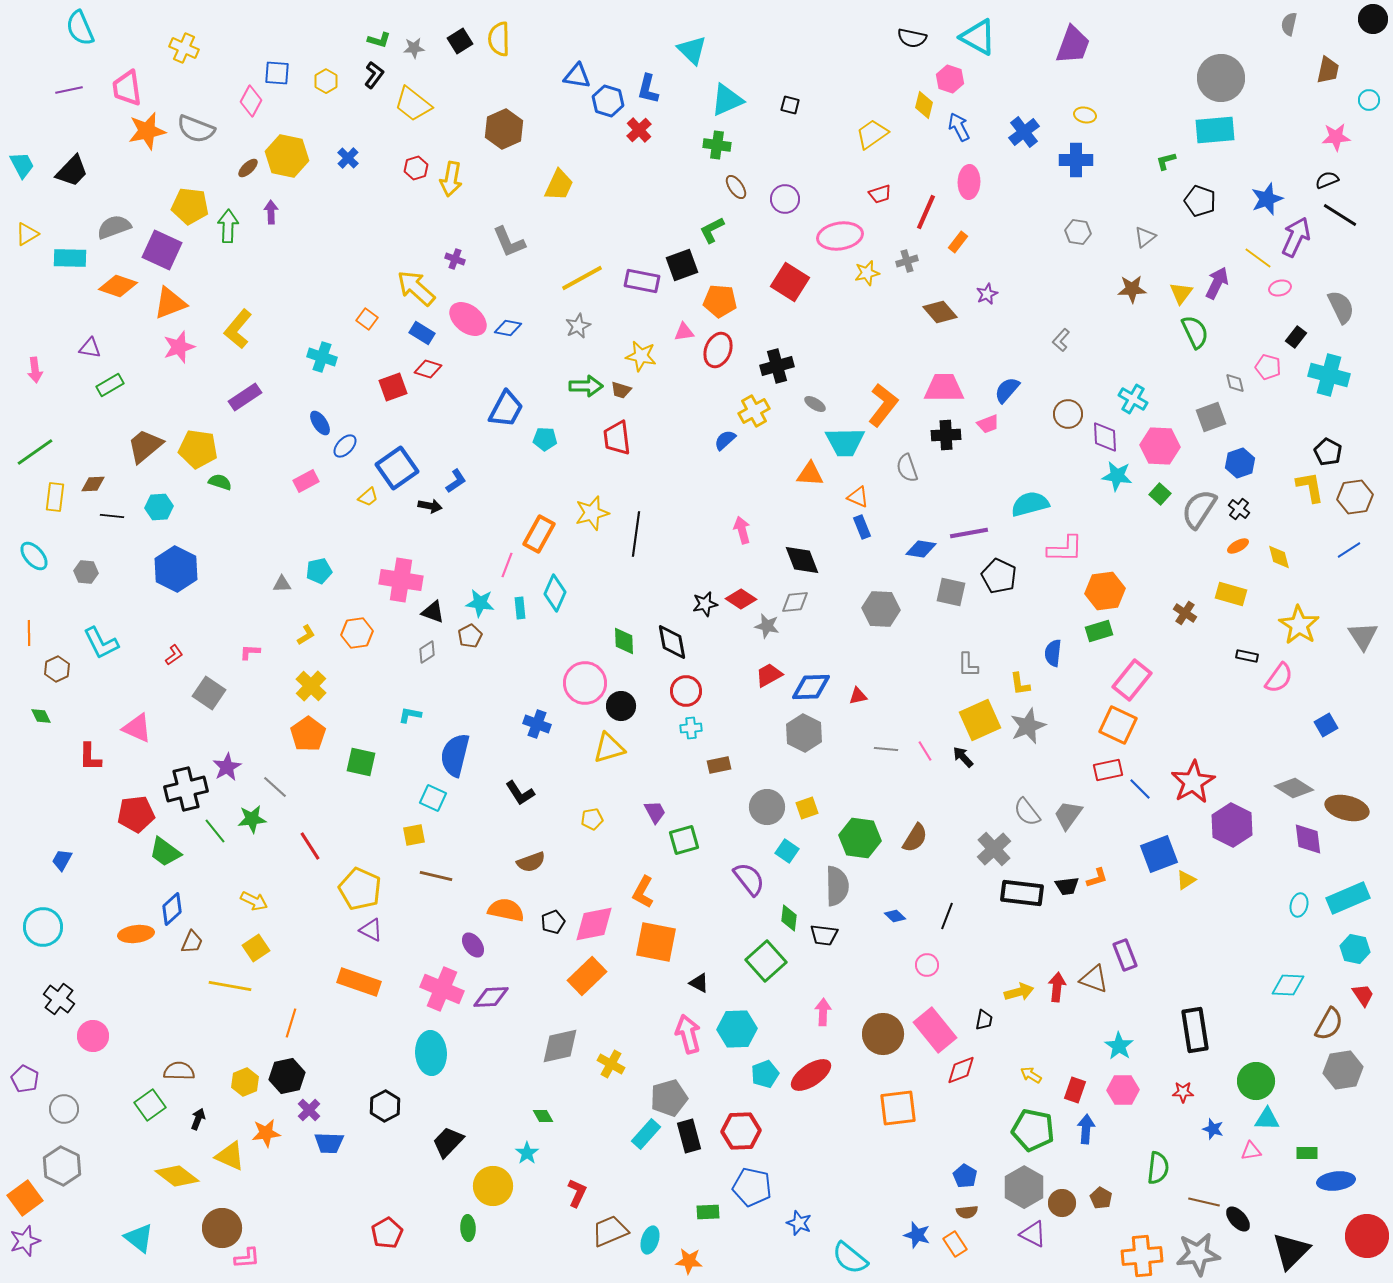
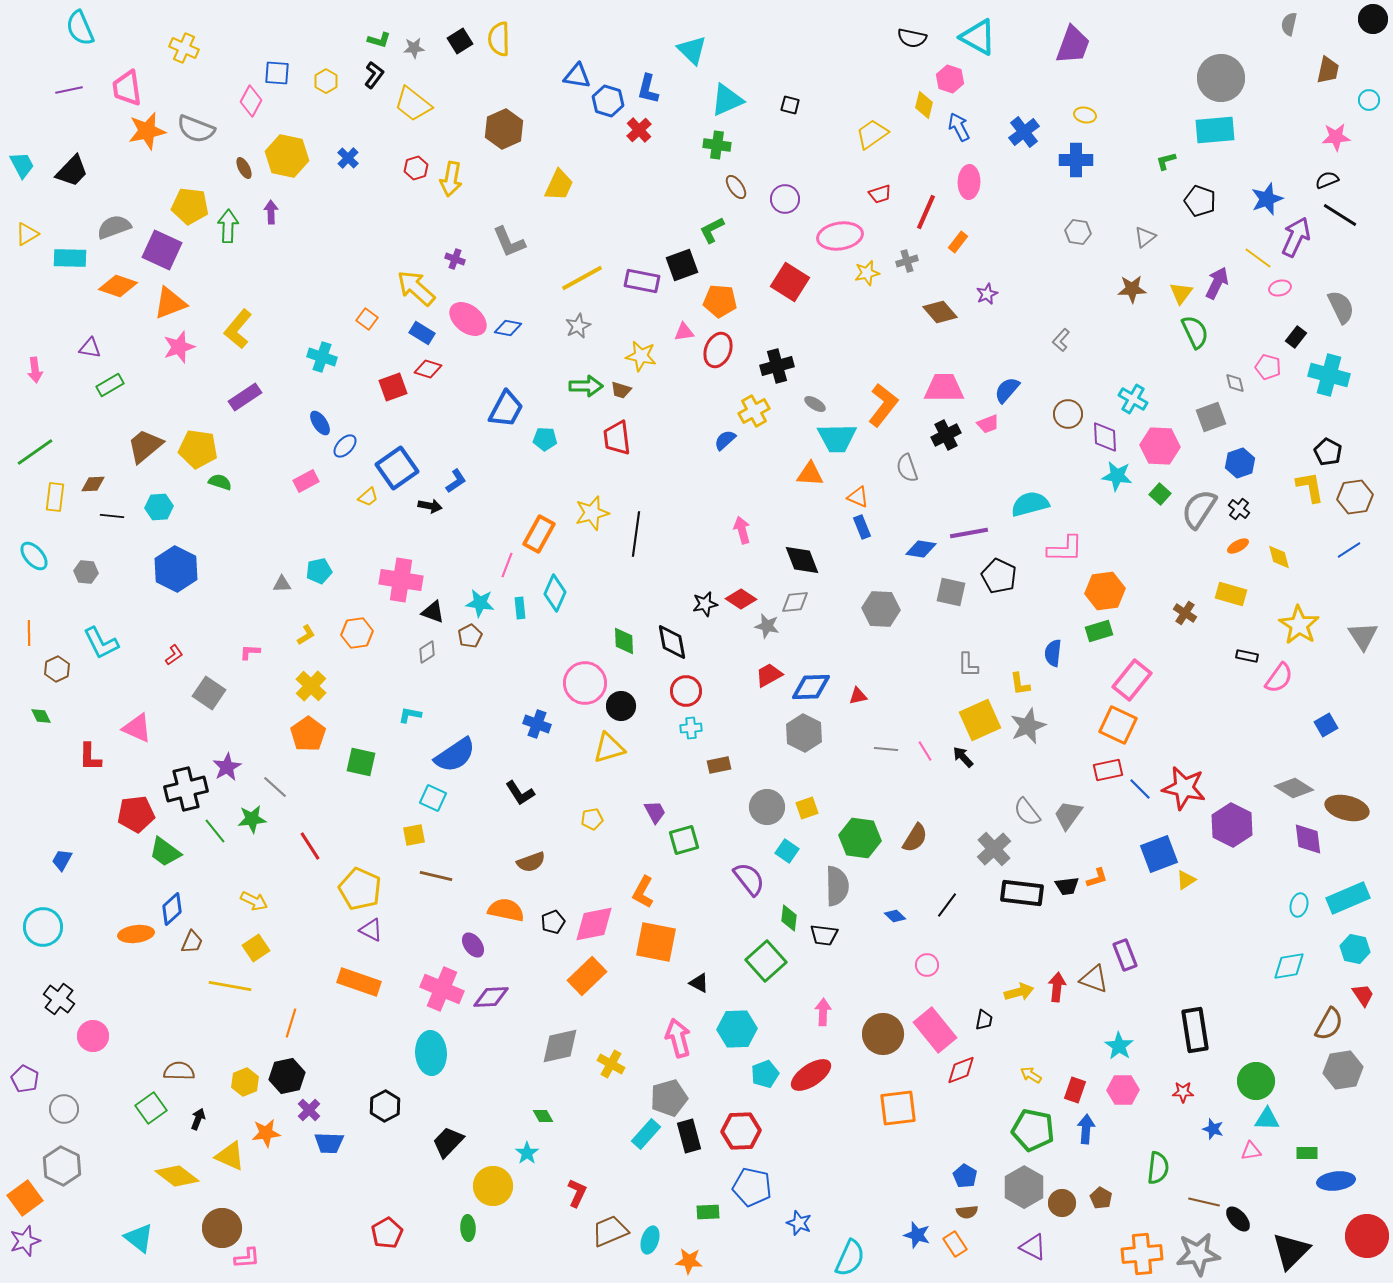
brown ellipse at (248, 168): moved 4 px left; rotated 75 degrees counterclockwise
black cross at (946, 435): rotated 24 degrees counterclockwise
cyan trapezoid at (845, 442): moved 8 px left, 4 px up
blue semicircle at (455, 755): rotated 138 degrees counterclockwise
red star at (1193, 782): moved 9 px left, 6 px down; rotated 30 degrees counterclockwise
black line at (947, 916): moved 11 px up; rotated 16 degrees clockwise
cyan diamond at (1288, 985): moved 1 px right, 19 px up; rotated 12 degrees counterclockwise
pink arrow at (688, 1034): moved 10 px left, 4 px down
green square at (150, 1105): moved 1 px right, 3 px down
purple triangle at (1033, 1234): moved 13 px down
orange cross at (1142, 1256): moved 2 px up
cyan semicircle at (850, 1258): rotated 105 degrees counterclockwise
